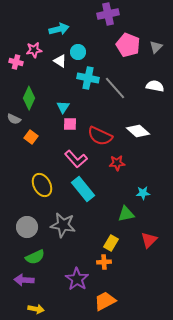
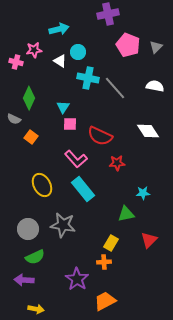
white diamond: moved 10 px right; rotated 15 degrees clockwise
gray circle: moved 1 px right, 2 px down
